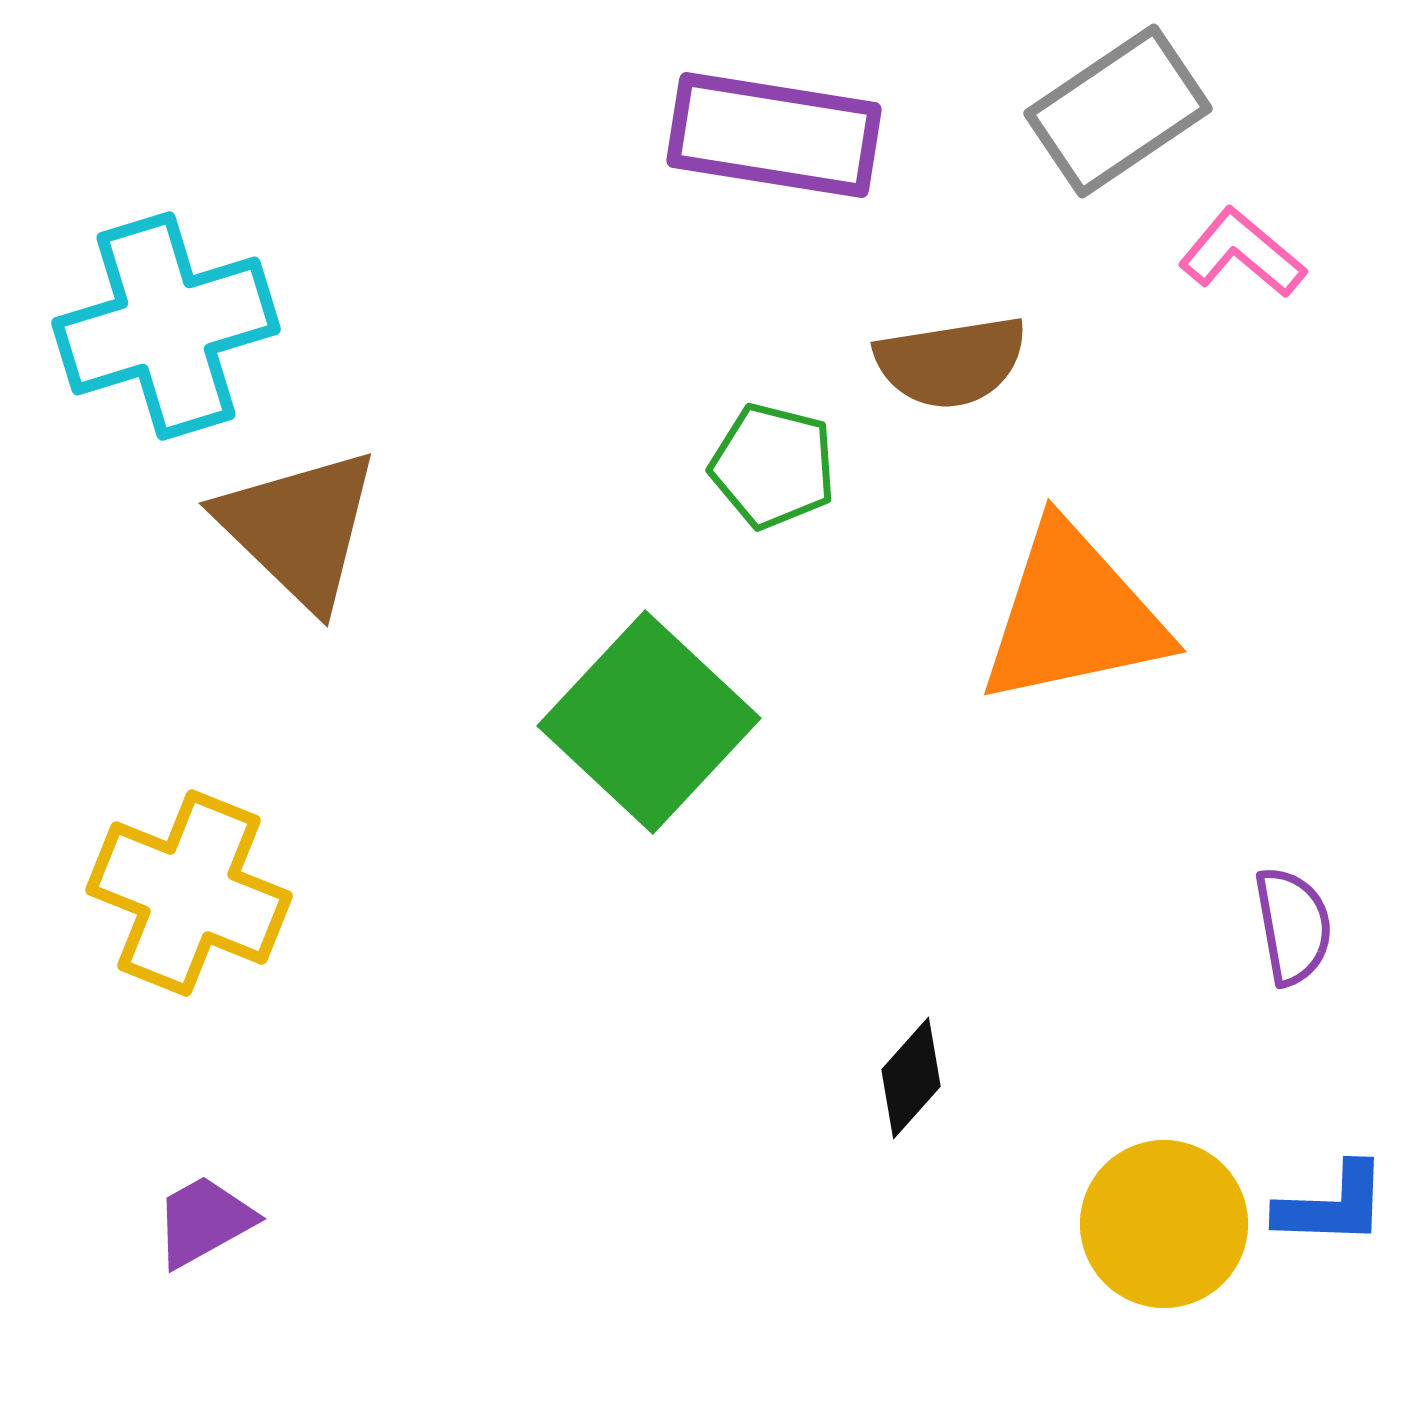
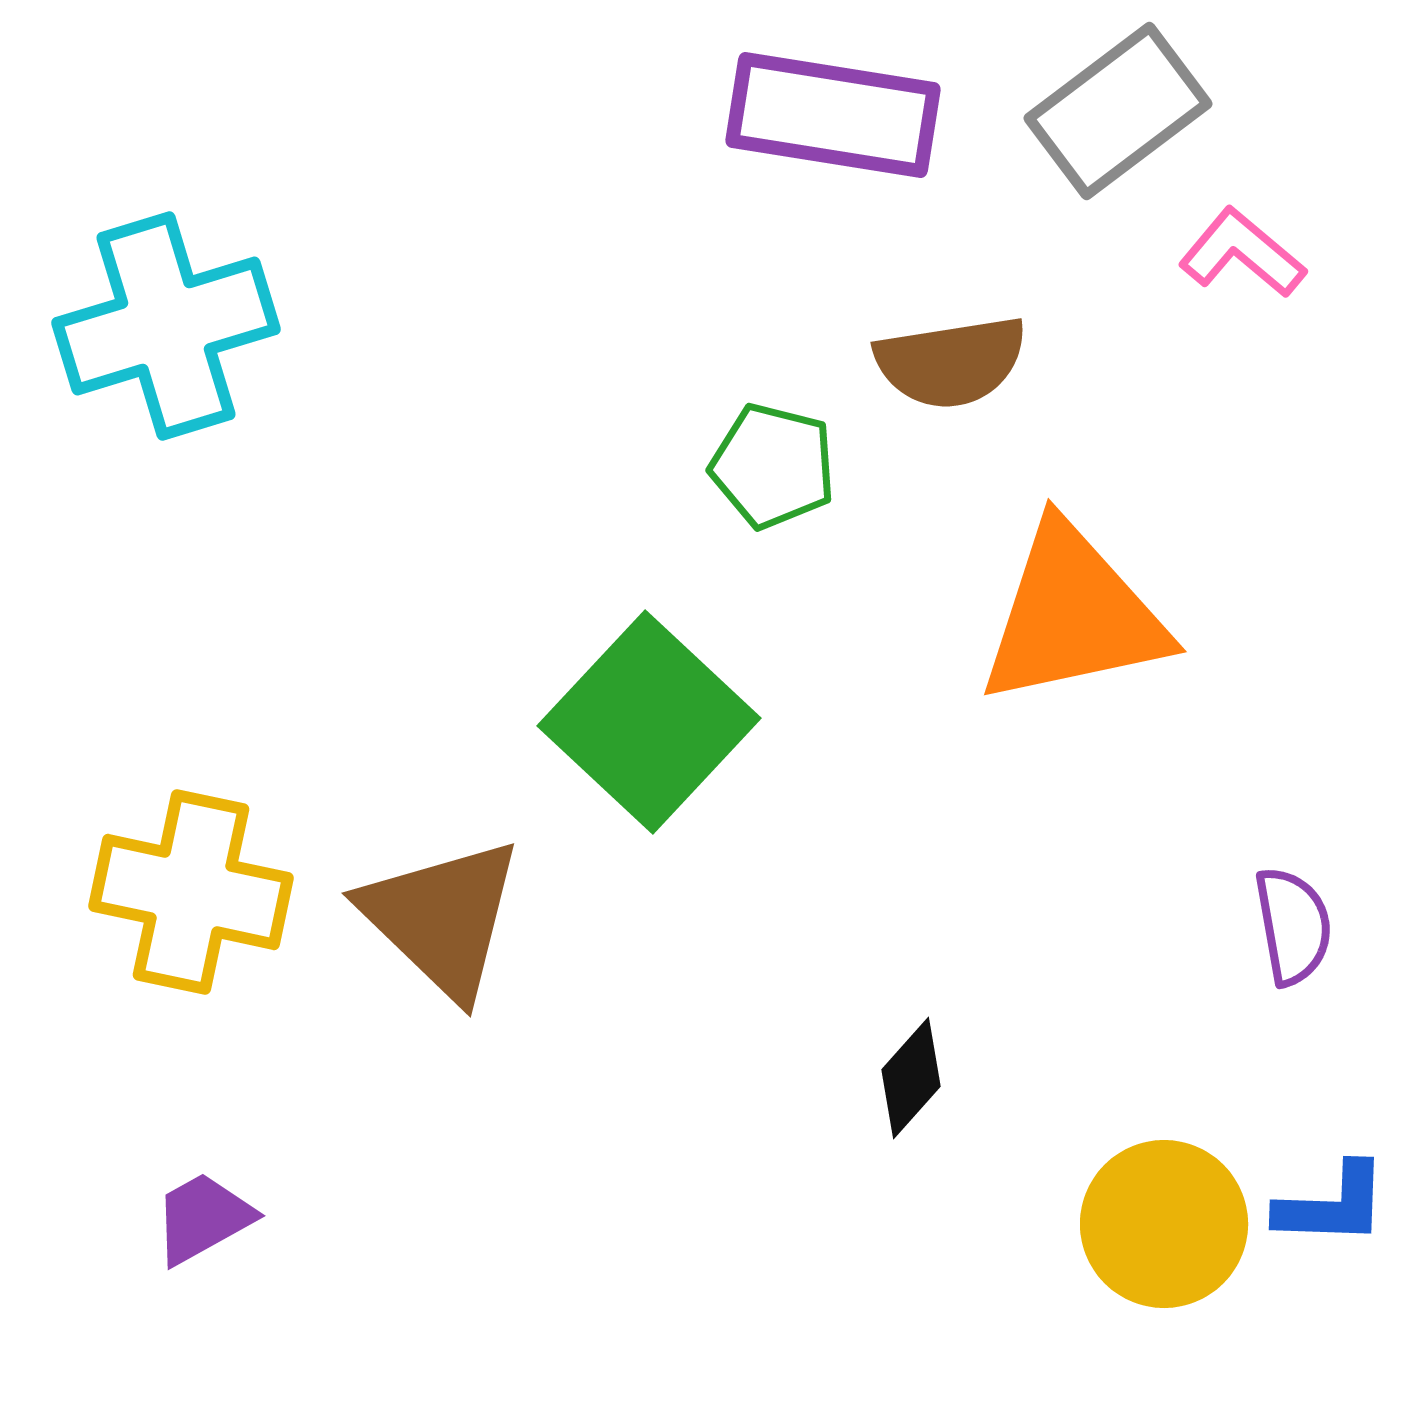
gray rectangle: rotated 3 degrees counterclockwise
purple rectangle: moved 59 px right, 20 px up
brown triangle: moved 143 px right, 390 px down
yellow cross: moved 2 px right, 1 px up; rotated 10 degrees counterclockwise
purple trapezoid: moved 1 px left, 3 px up
